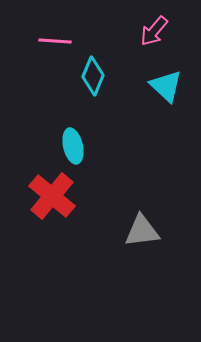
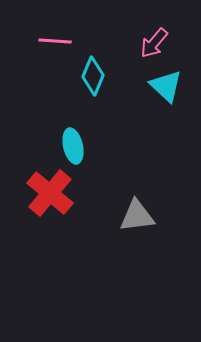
pink arrow: moved 12 px down
red cross: moved 2 px left, 3 px up
gray triangle: moved 5 px left, 15 px up
